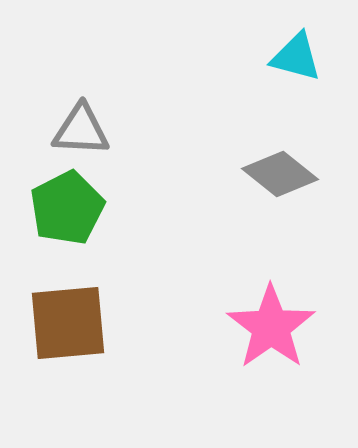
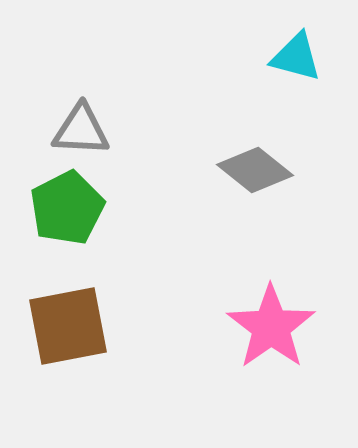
gray diamond: moved 25 px left, 4 px up
brown square: moved 3 px down; rotated 6 degrees counterclockwise
